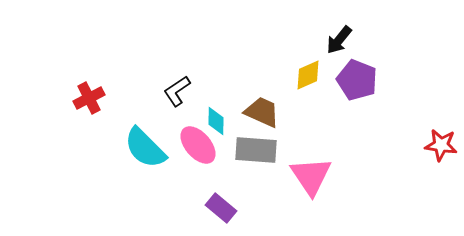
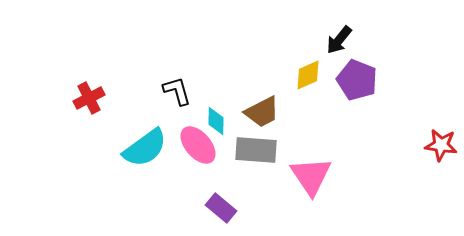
black L-shape: rotated 108 degrees clockwise
brown trapezoid: rotated 129 degrees clockwise
cyan semicircle: rotated 81 degrees counterclockwise
